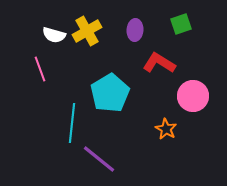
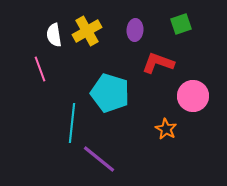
white semicircle: rotated 65 degrees clockwise
red L-shape: moved 1 px left; rotated 12 degrees counterclockwise
cyan pentagon: rotated 24 degrees counterclockwise
